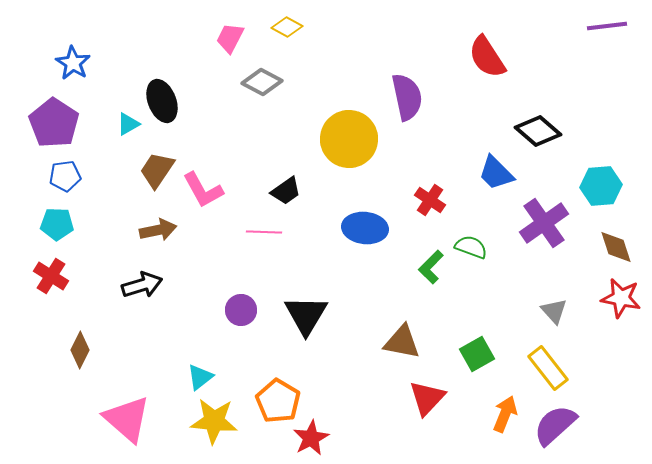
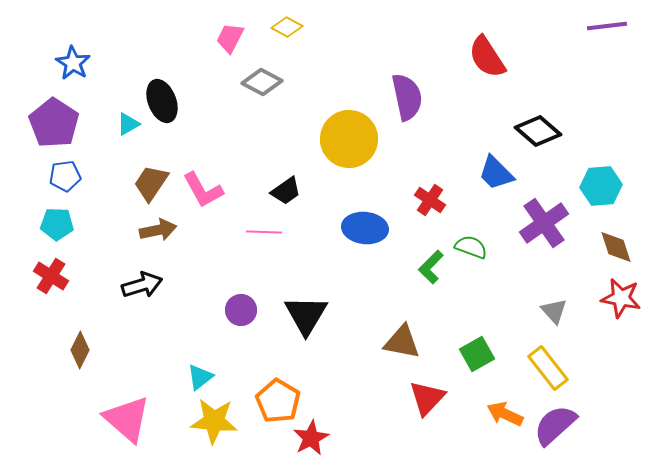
brown trapezoid at (157, 170): moved 6 px left, 13 px down
orange arrow at (505, 414): rotated 87 degrees counterclockwise
